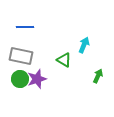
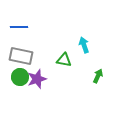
blue line: moved 6 px left
cyan arrow: rotated 42 degrees counterclockwise
green triangle: rotated 21 degrees counterclockwise
green circle: moved 2 px up
